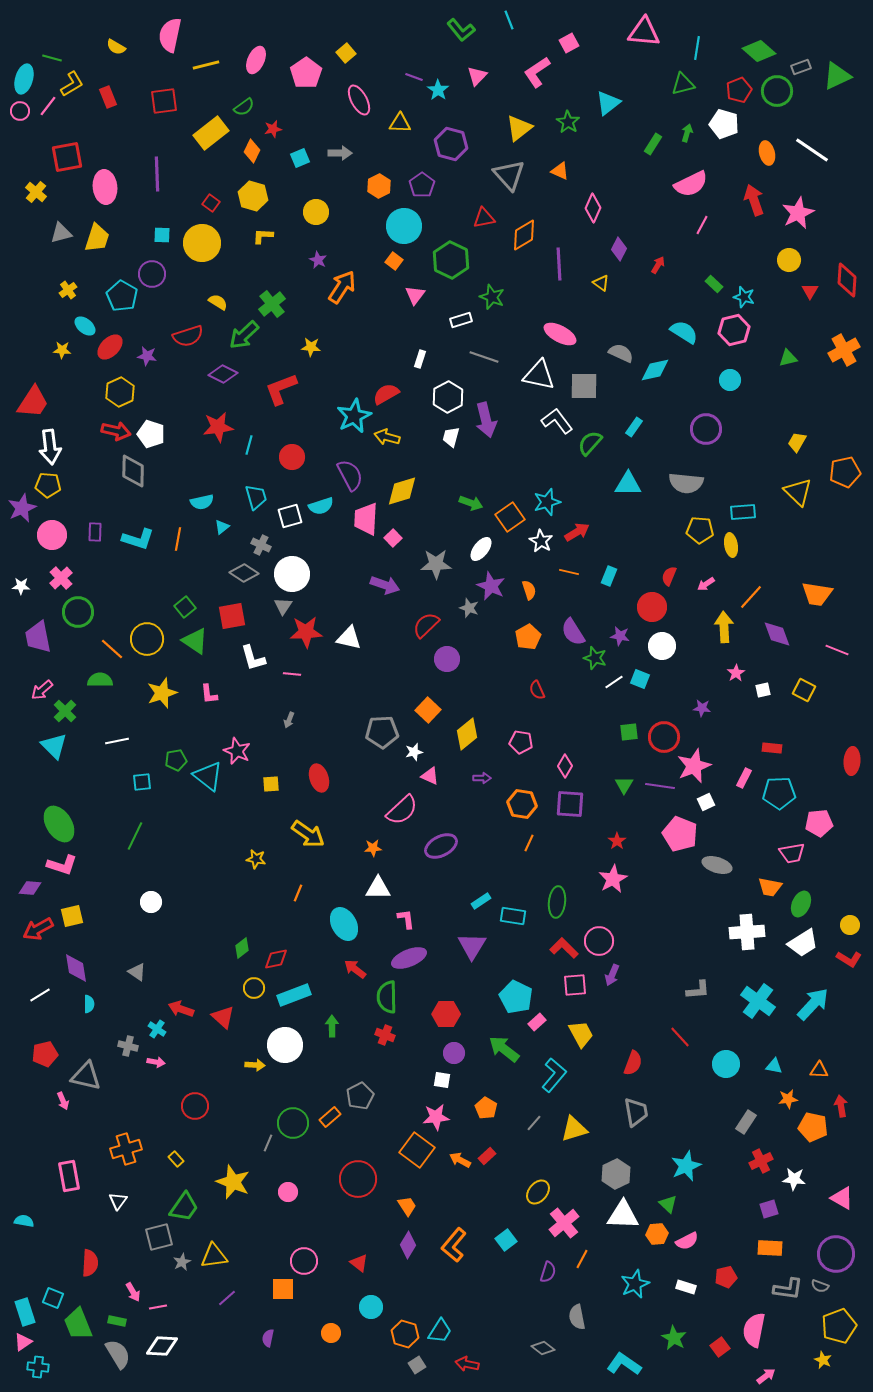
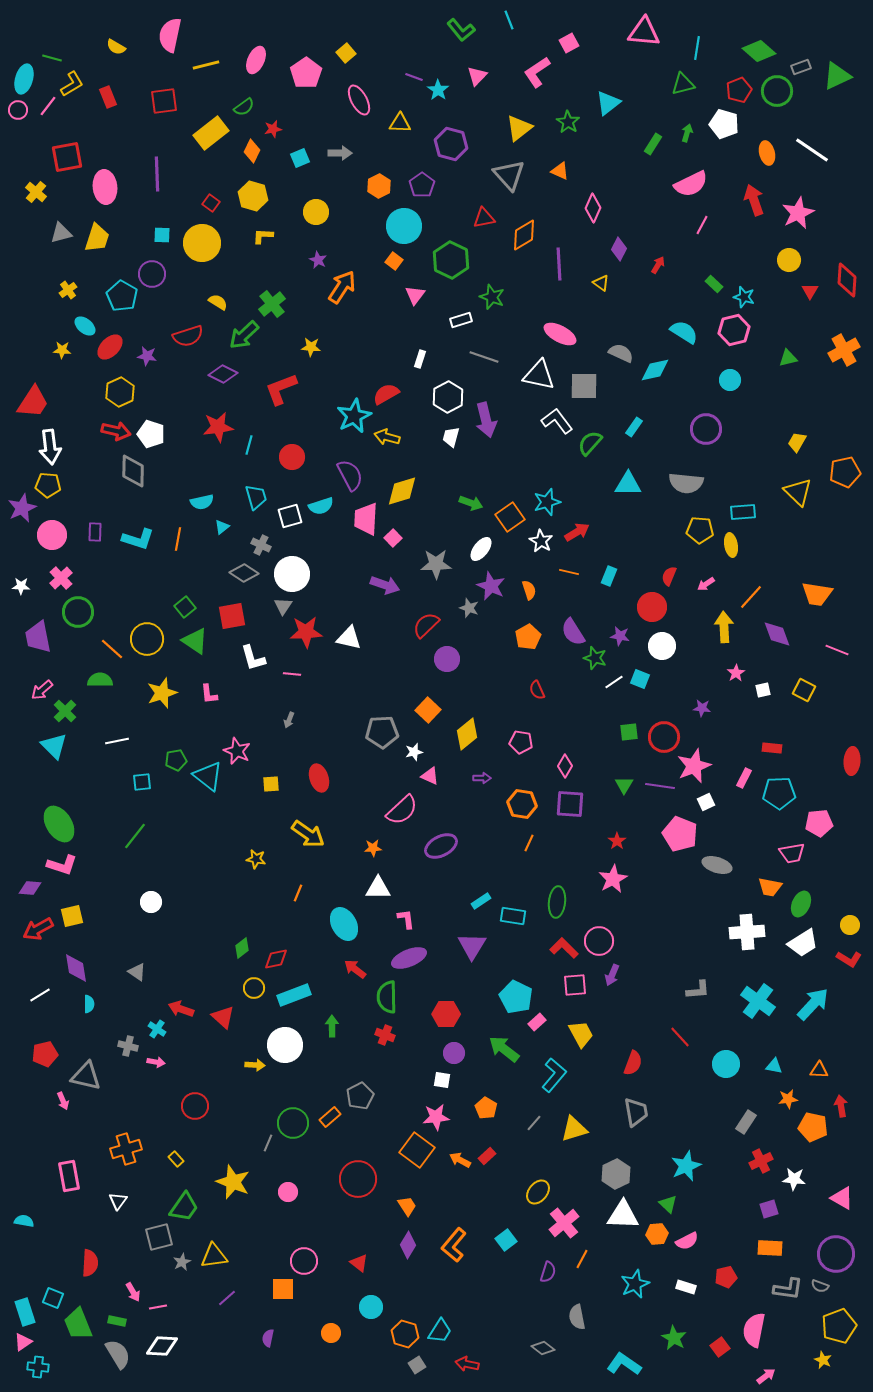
pink circle at (20, 111): moved 2 px left, 1 px up
green line at (135, 836): rotated 12 degrees clockwise
